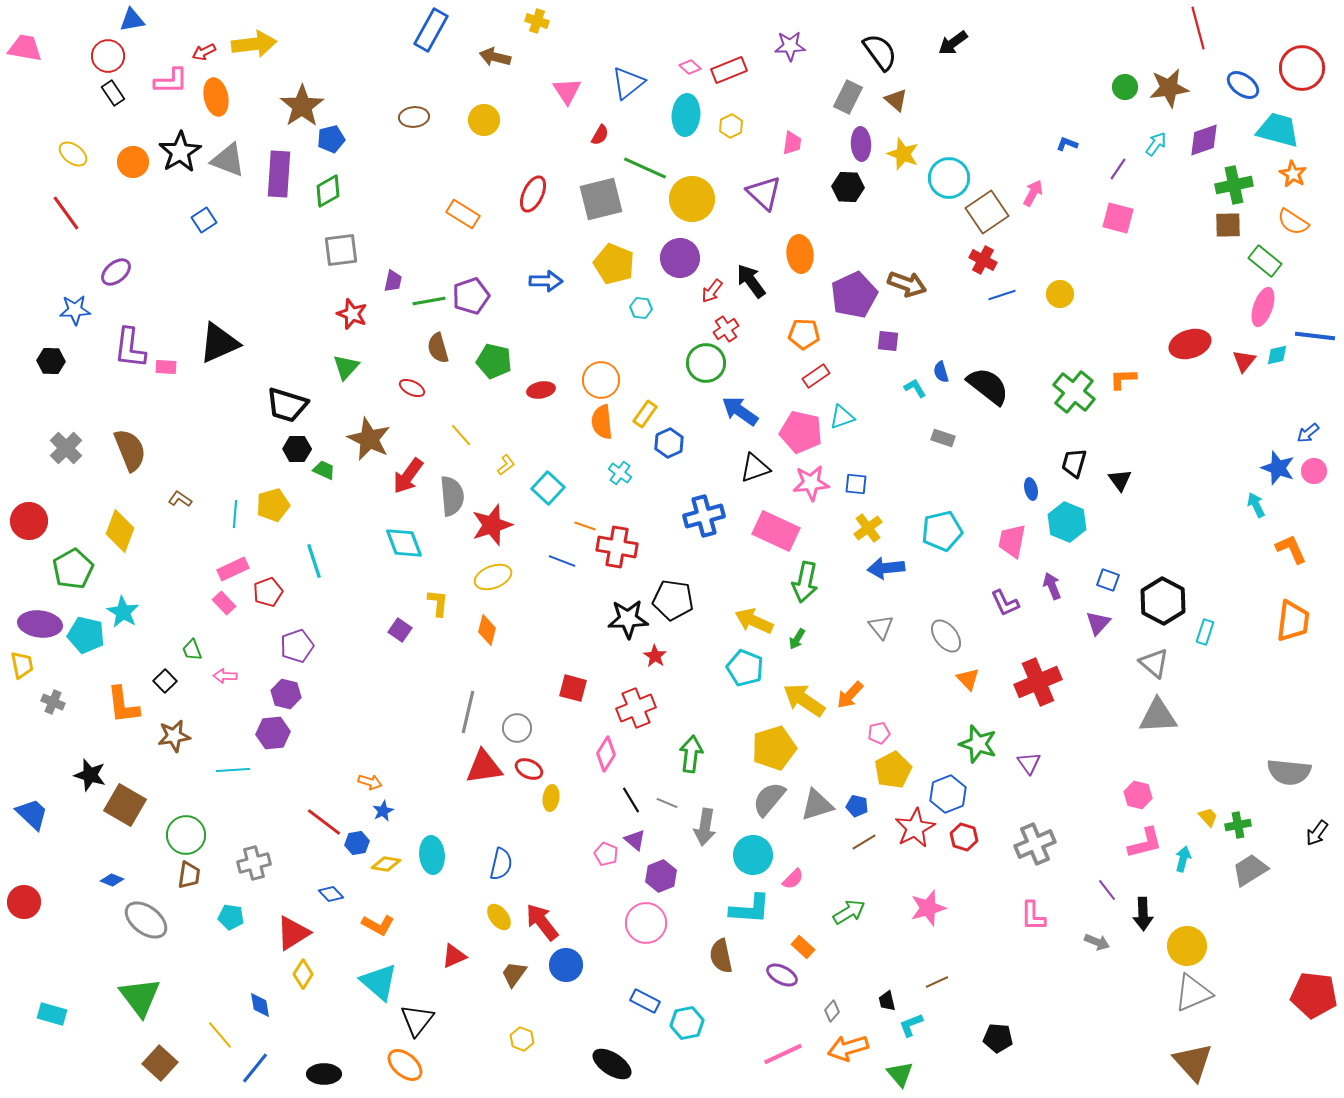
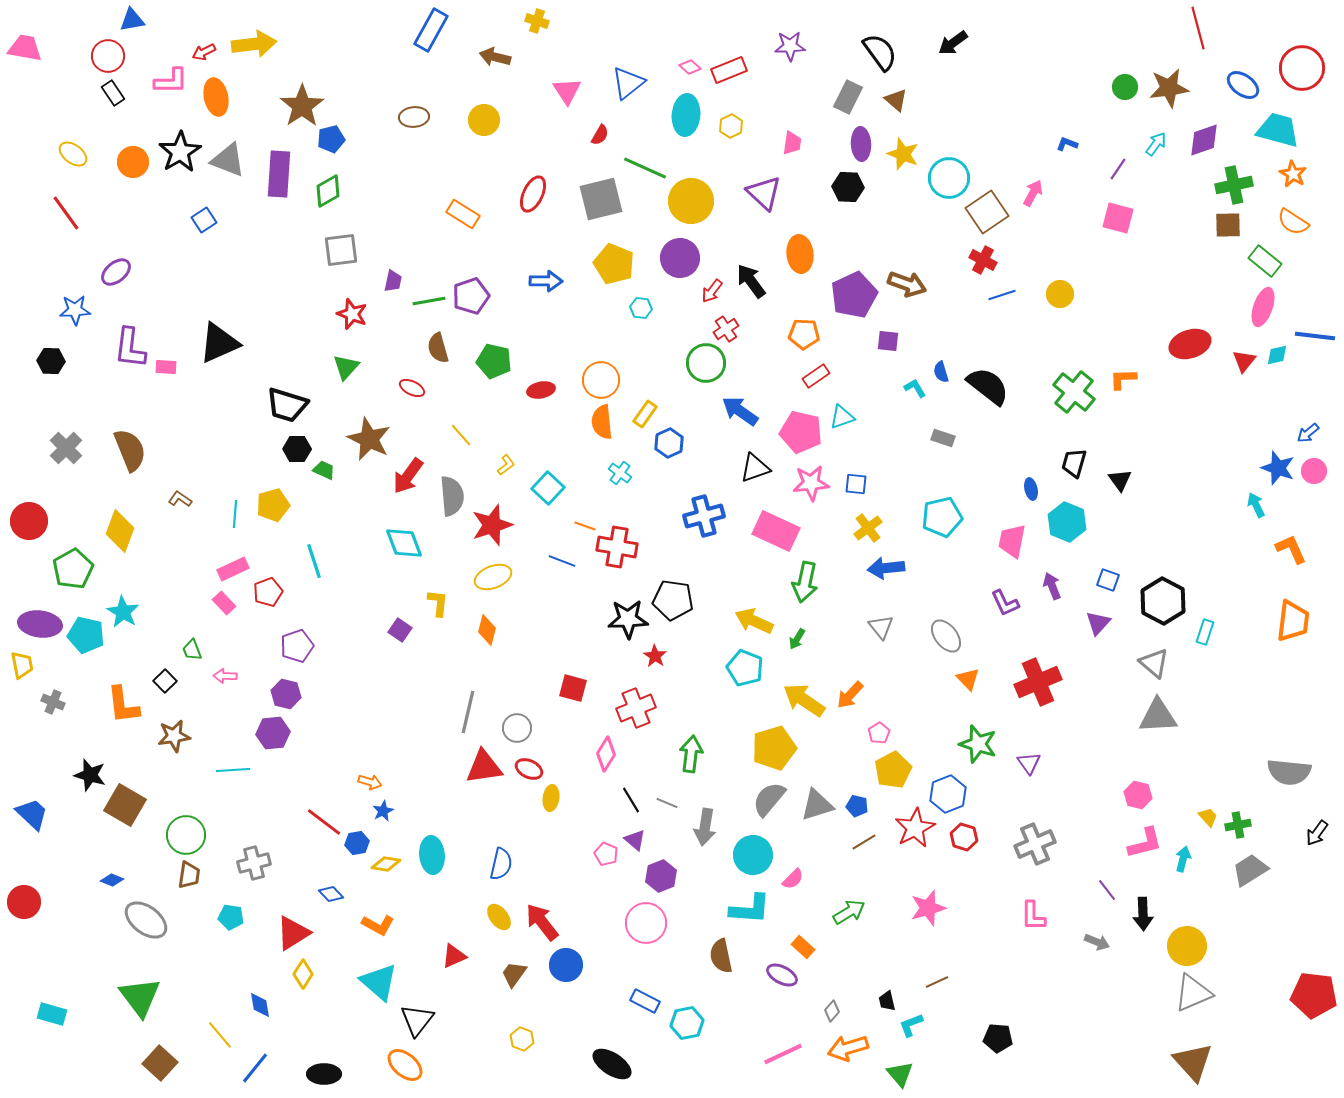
yellow circle at (692, 199): moved 1 px left, 2 px down
cyan pentagon at (942, 531): moved 14 px up
pink pentagon at (879, 733): rotated 20 degrees counterclockwise
